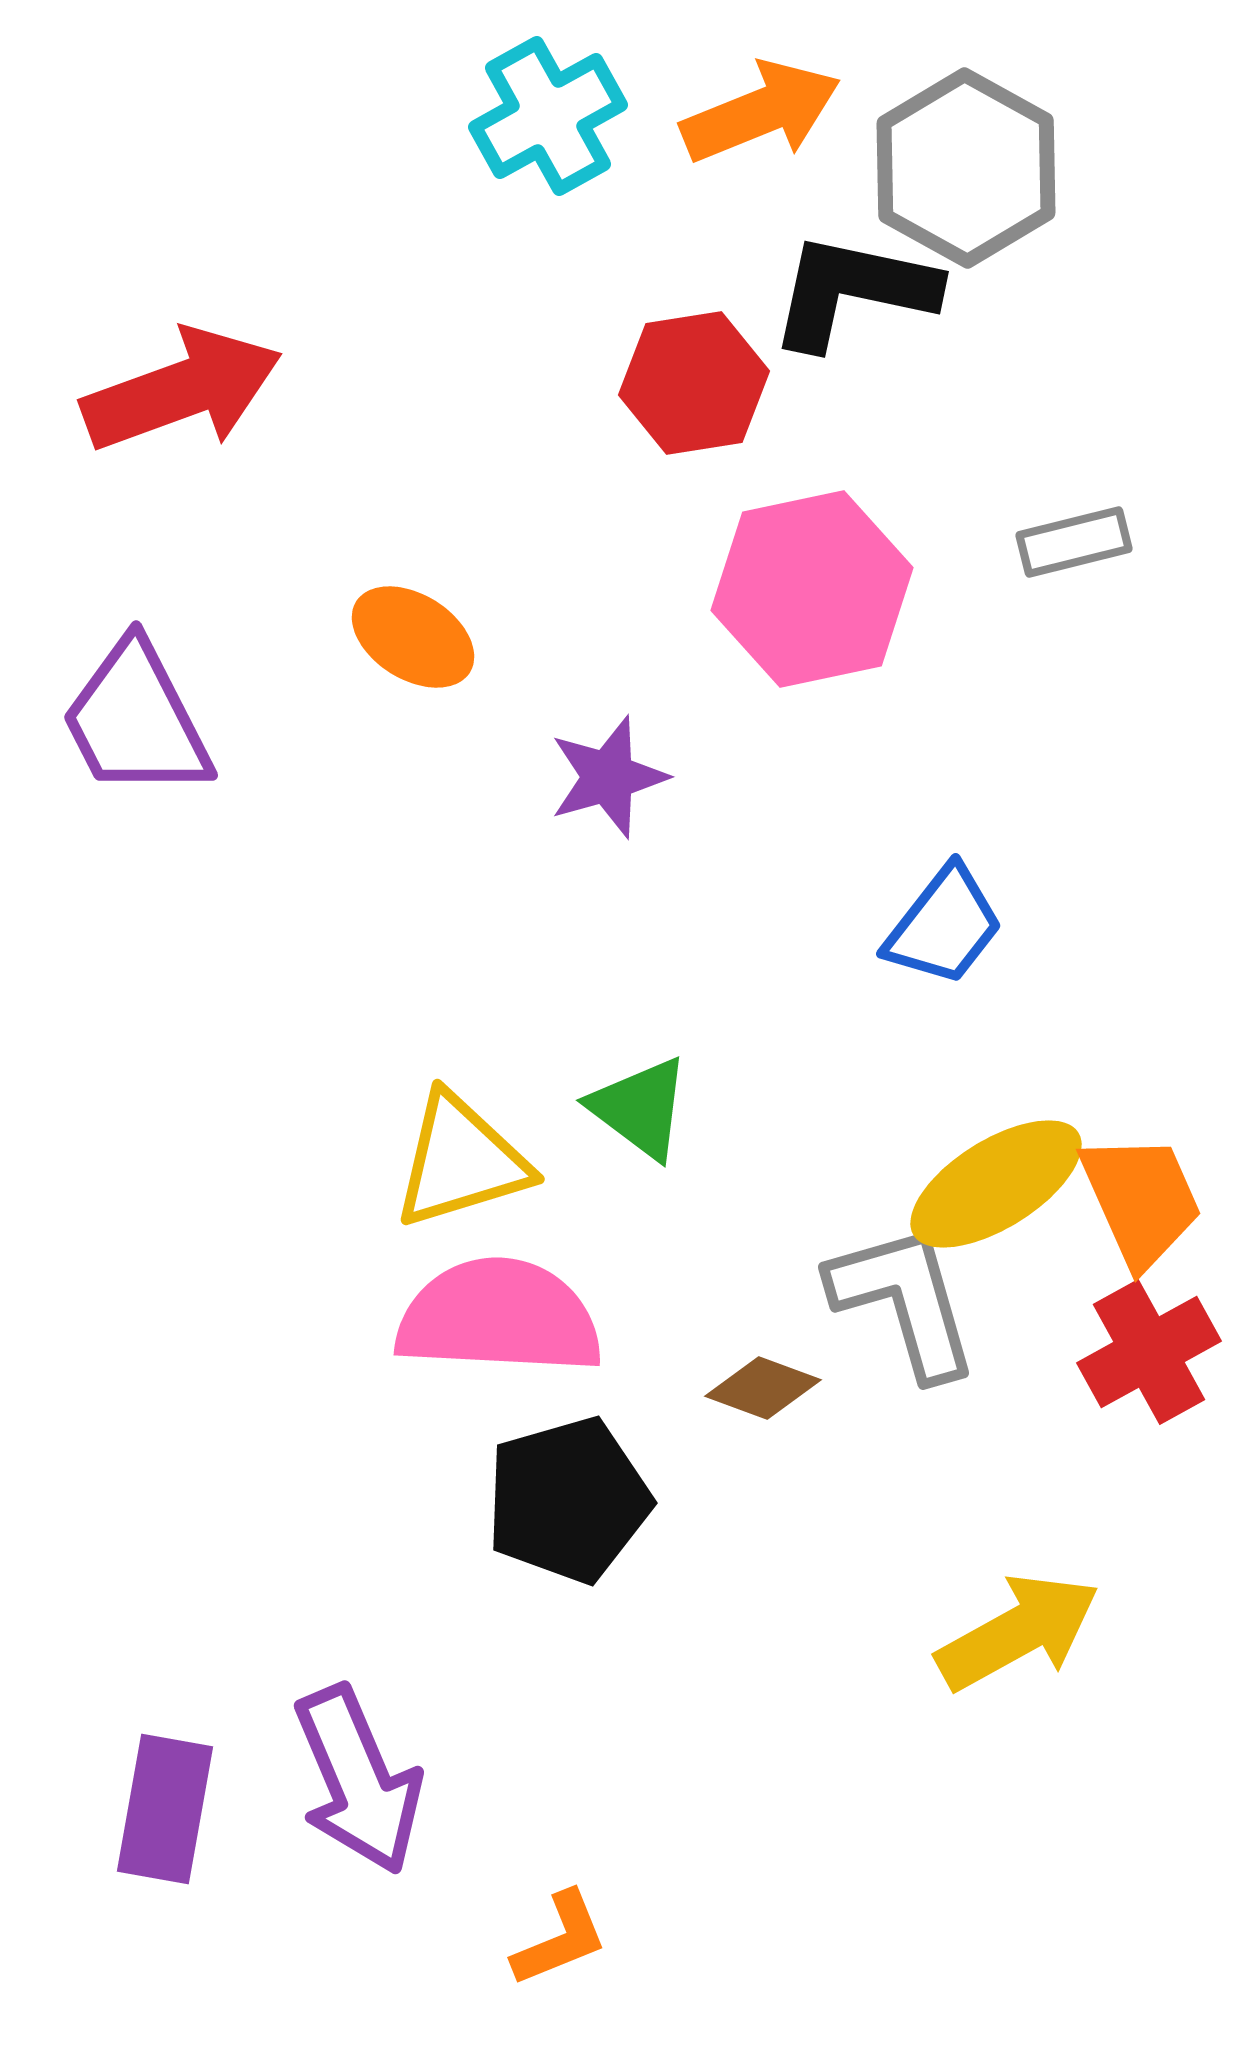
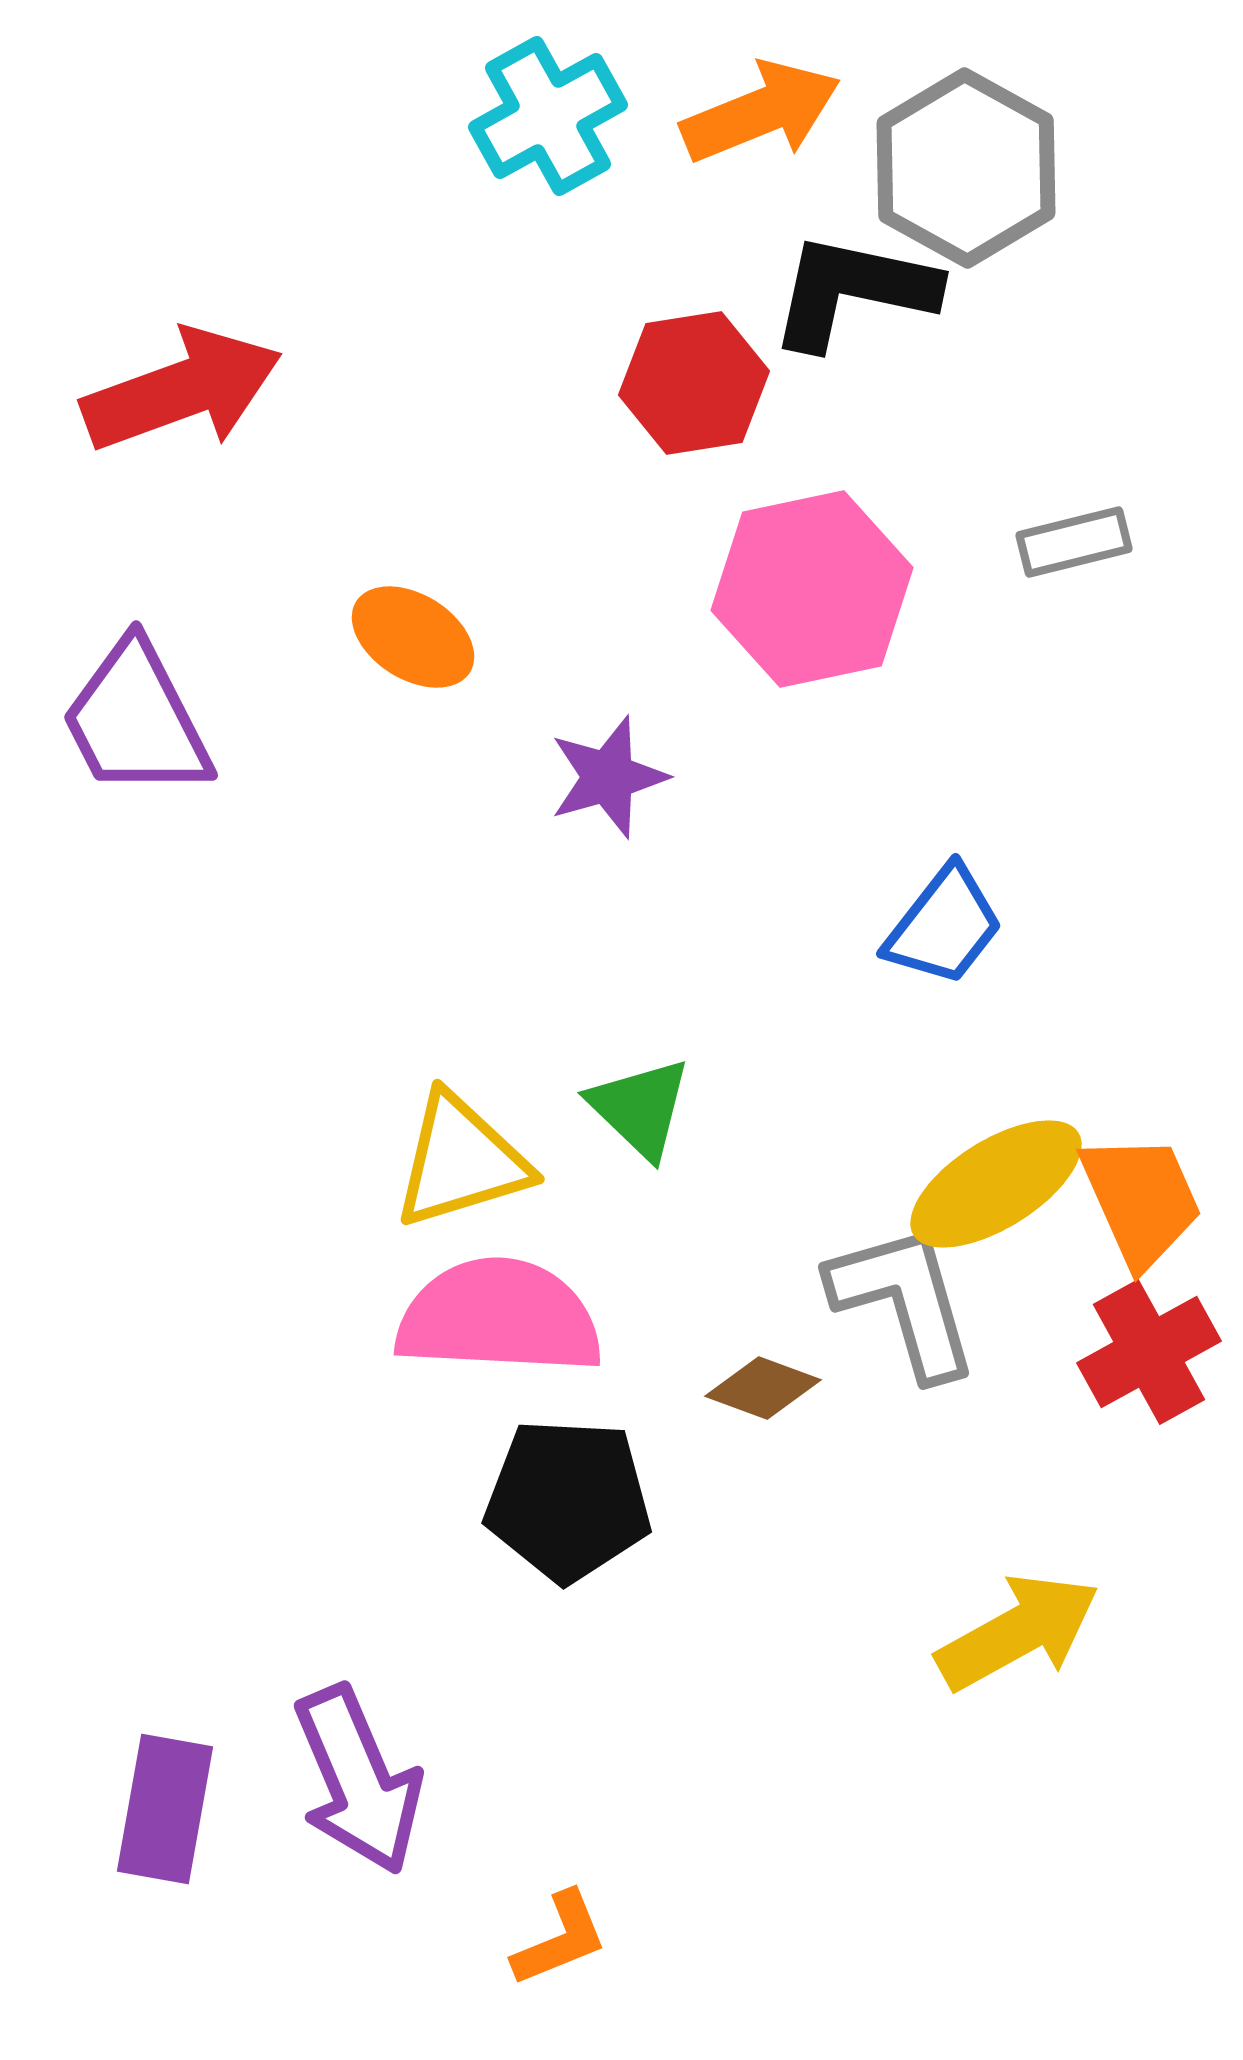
green triangle: rotated 7 degrees clockwise
black pentagon: rotated 19 degrees clockwise
